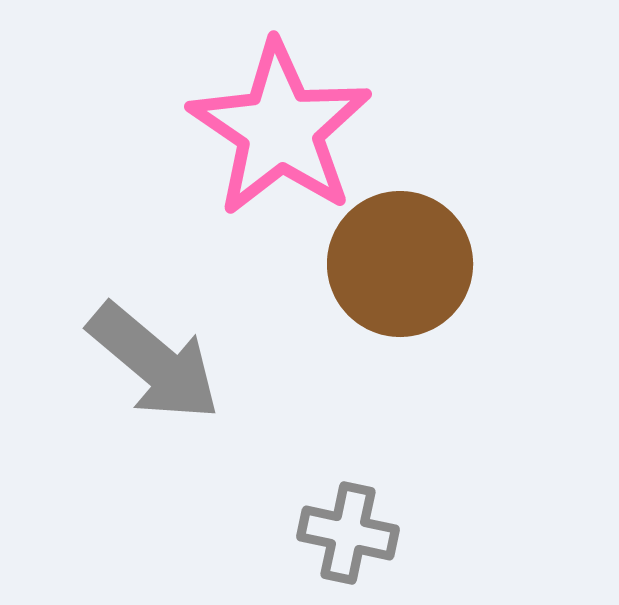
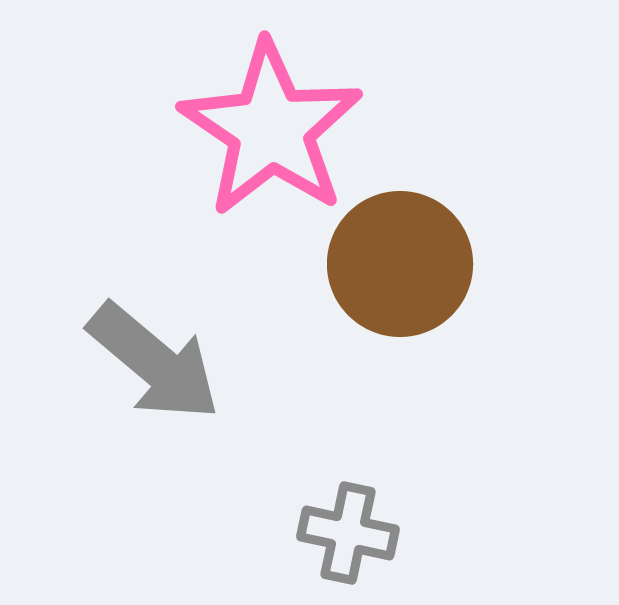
pink star: moved 9 px left
